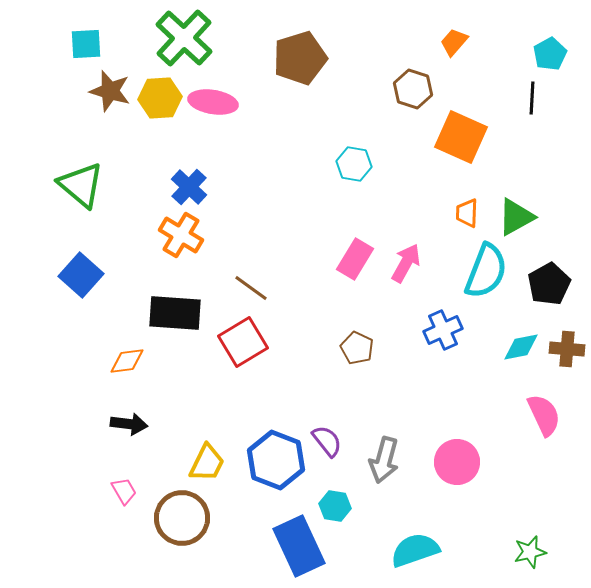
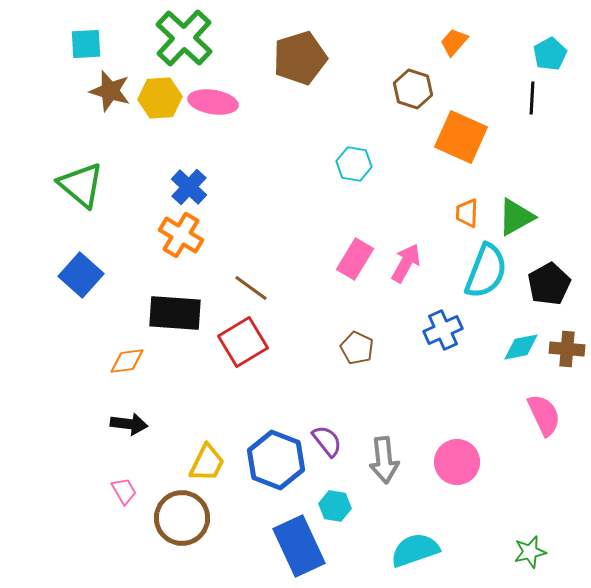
gray arrow at (384, 460): rotated 21 degrees counterclockwise
